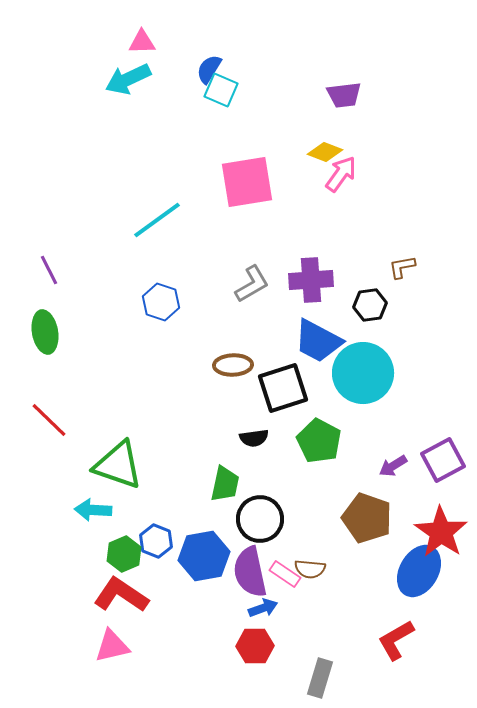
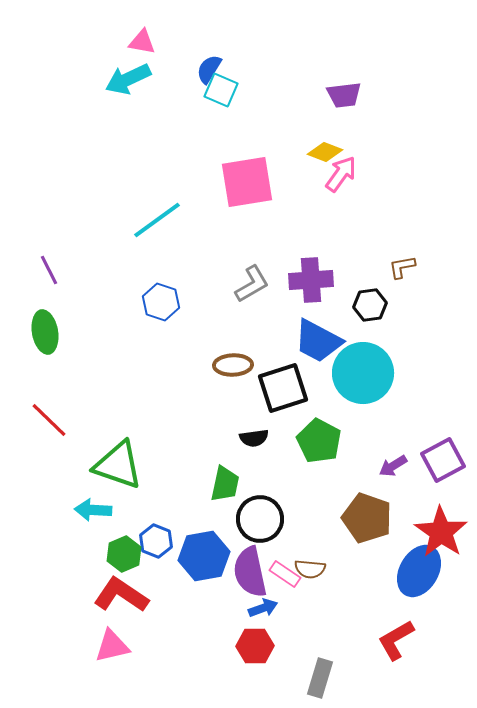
pink triangle at (142, 42): rotated 12 degrees clockwise
